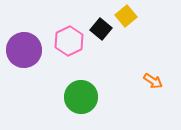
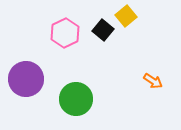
black square: moved 2 px right, 1 px down
pink hexagon: moved 4 px left, 8 px up
purple circle: moved 2 px right, 29 px down
green circle: moved 5 px left, 2 px down
